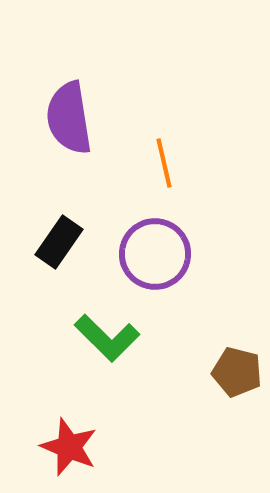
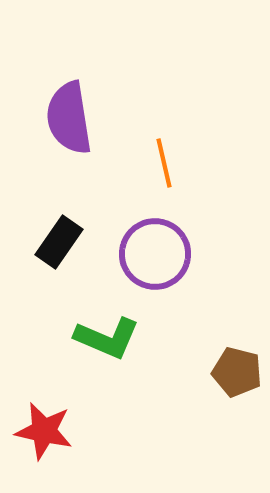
green L-shape: rotated 22 degrees counterclockwise
red star: moved 25 px left, 16 px up; rotated 10 degrees counterclockwise
